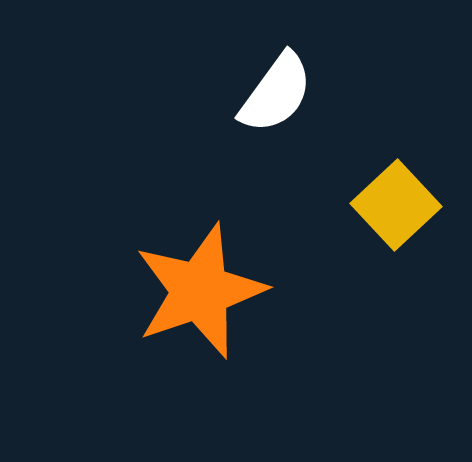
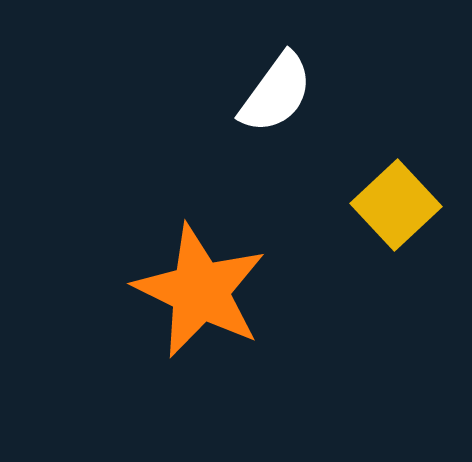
orange star: rotated 27 degrees counterclockwise
